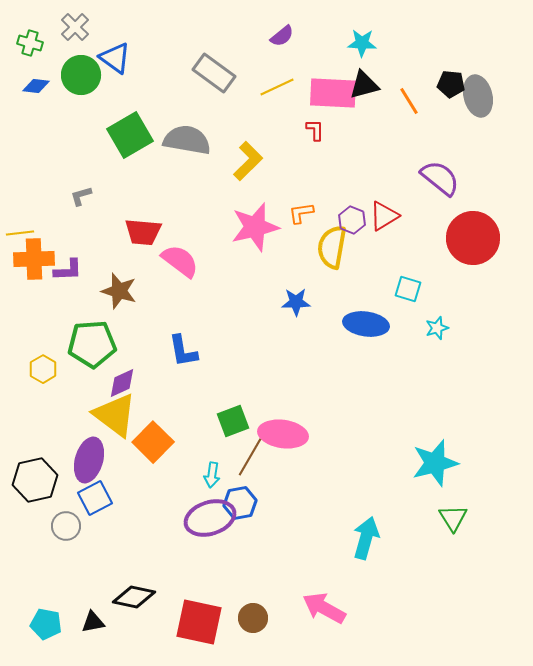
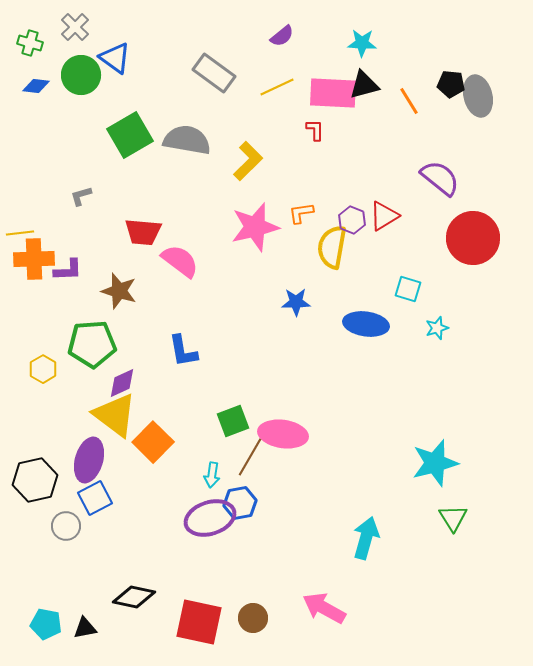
black triangle at (93, 622): moved 8 px left, 6 px down
